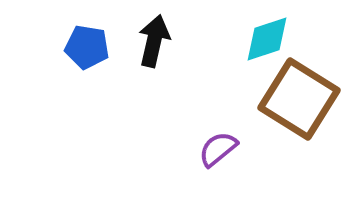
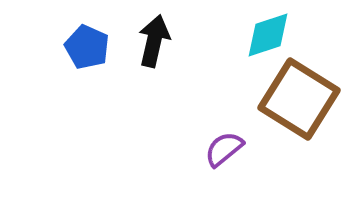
cyan diamond: moved 1 px right, 4 px up
blue pentagon: rotated 15 degrees clockwise
purple semicircle: moved 6 px right
